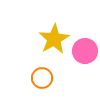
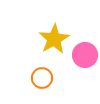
pink circle: moved 4 px down
